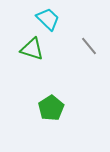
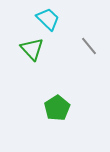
green triangle: rotated 30 degrees clockwise
green pentagon: moved 6 px right
